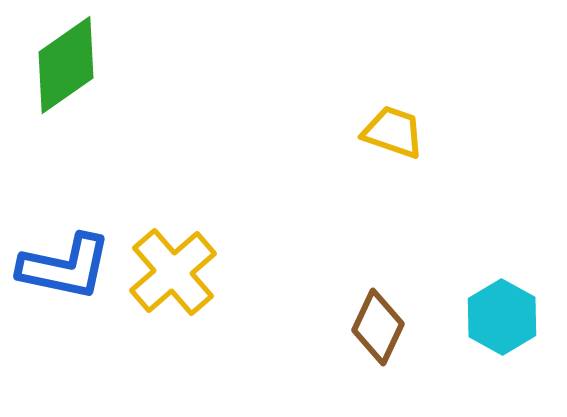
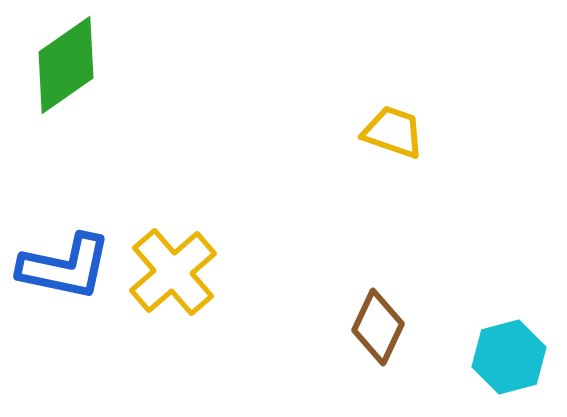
cyan hexagon: moved 7 px right, 40 px down; rotated 16 degrees clockwise
